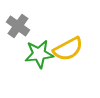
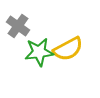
green star: moved 2 px up
